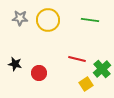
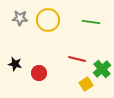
green line: moved 1 px right, 2 px down
